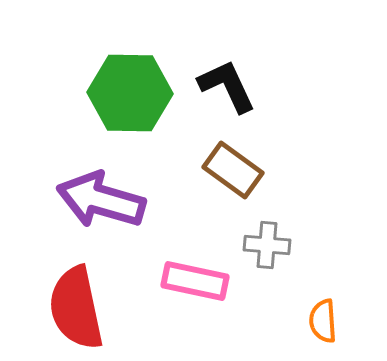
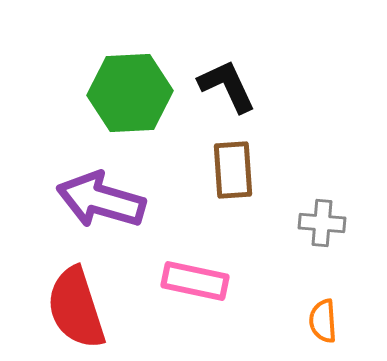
green hexagon: rotated 4 degrees counterclockwise
brown rectangle: rotated 50 degrees clockwise
gray cross: moved 55 px right, 22 px up
red semicircle: rotated 6 degrees counterclockwise
